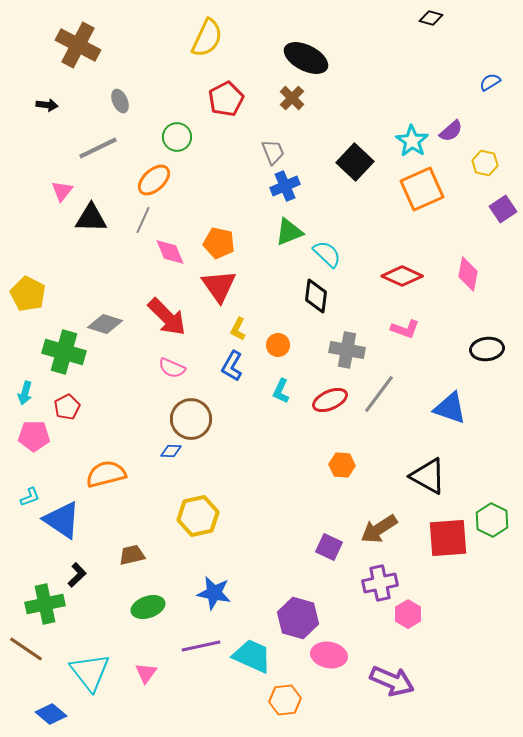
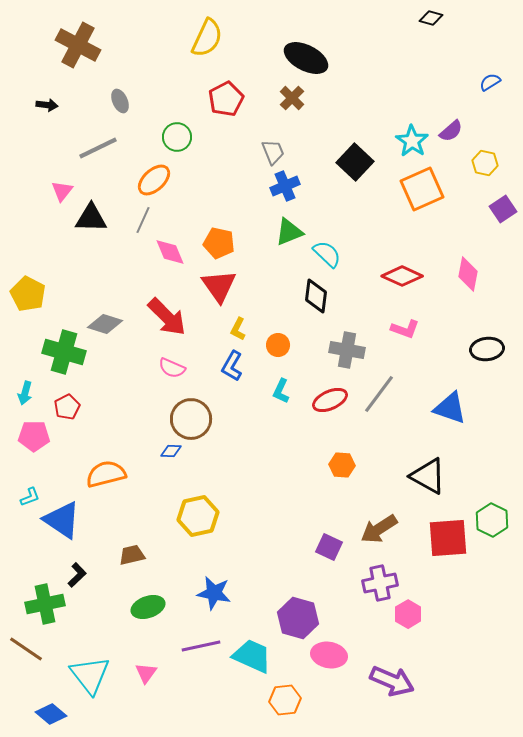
cyan triangle at (90, 672): moved 3 px down
